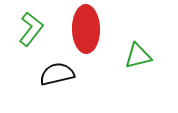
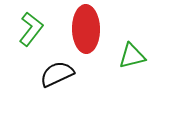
green triangle: moved 6 px left
black semicircle: rotated 12 degrees counterclockwise
